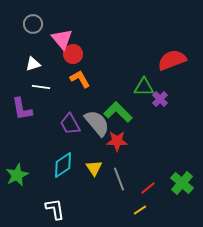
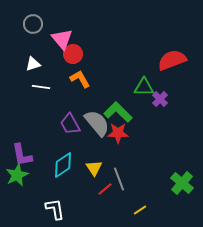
purple L-shape: moved 46 px down
red star: moved 1 px right, 8 px up
red line: moved 43 px left, 1 px down
